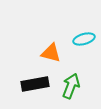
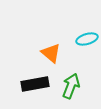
cyan ellipse: moved 3 px right
orange triangle: rotated 25 degrees clockwise
